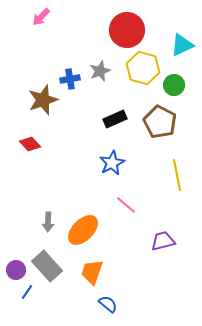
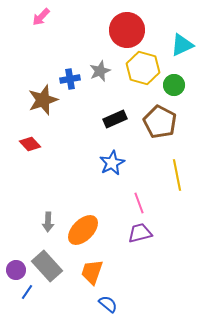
pink line: moved 13 px right, 2 px up; rotated 30 degrees clockwise
purple trapezoid: moved 23 px left, 8 px up
